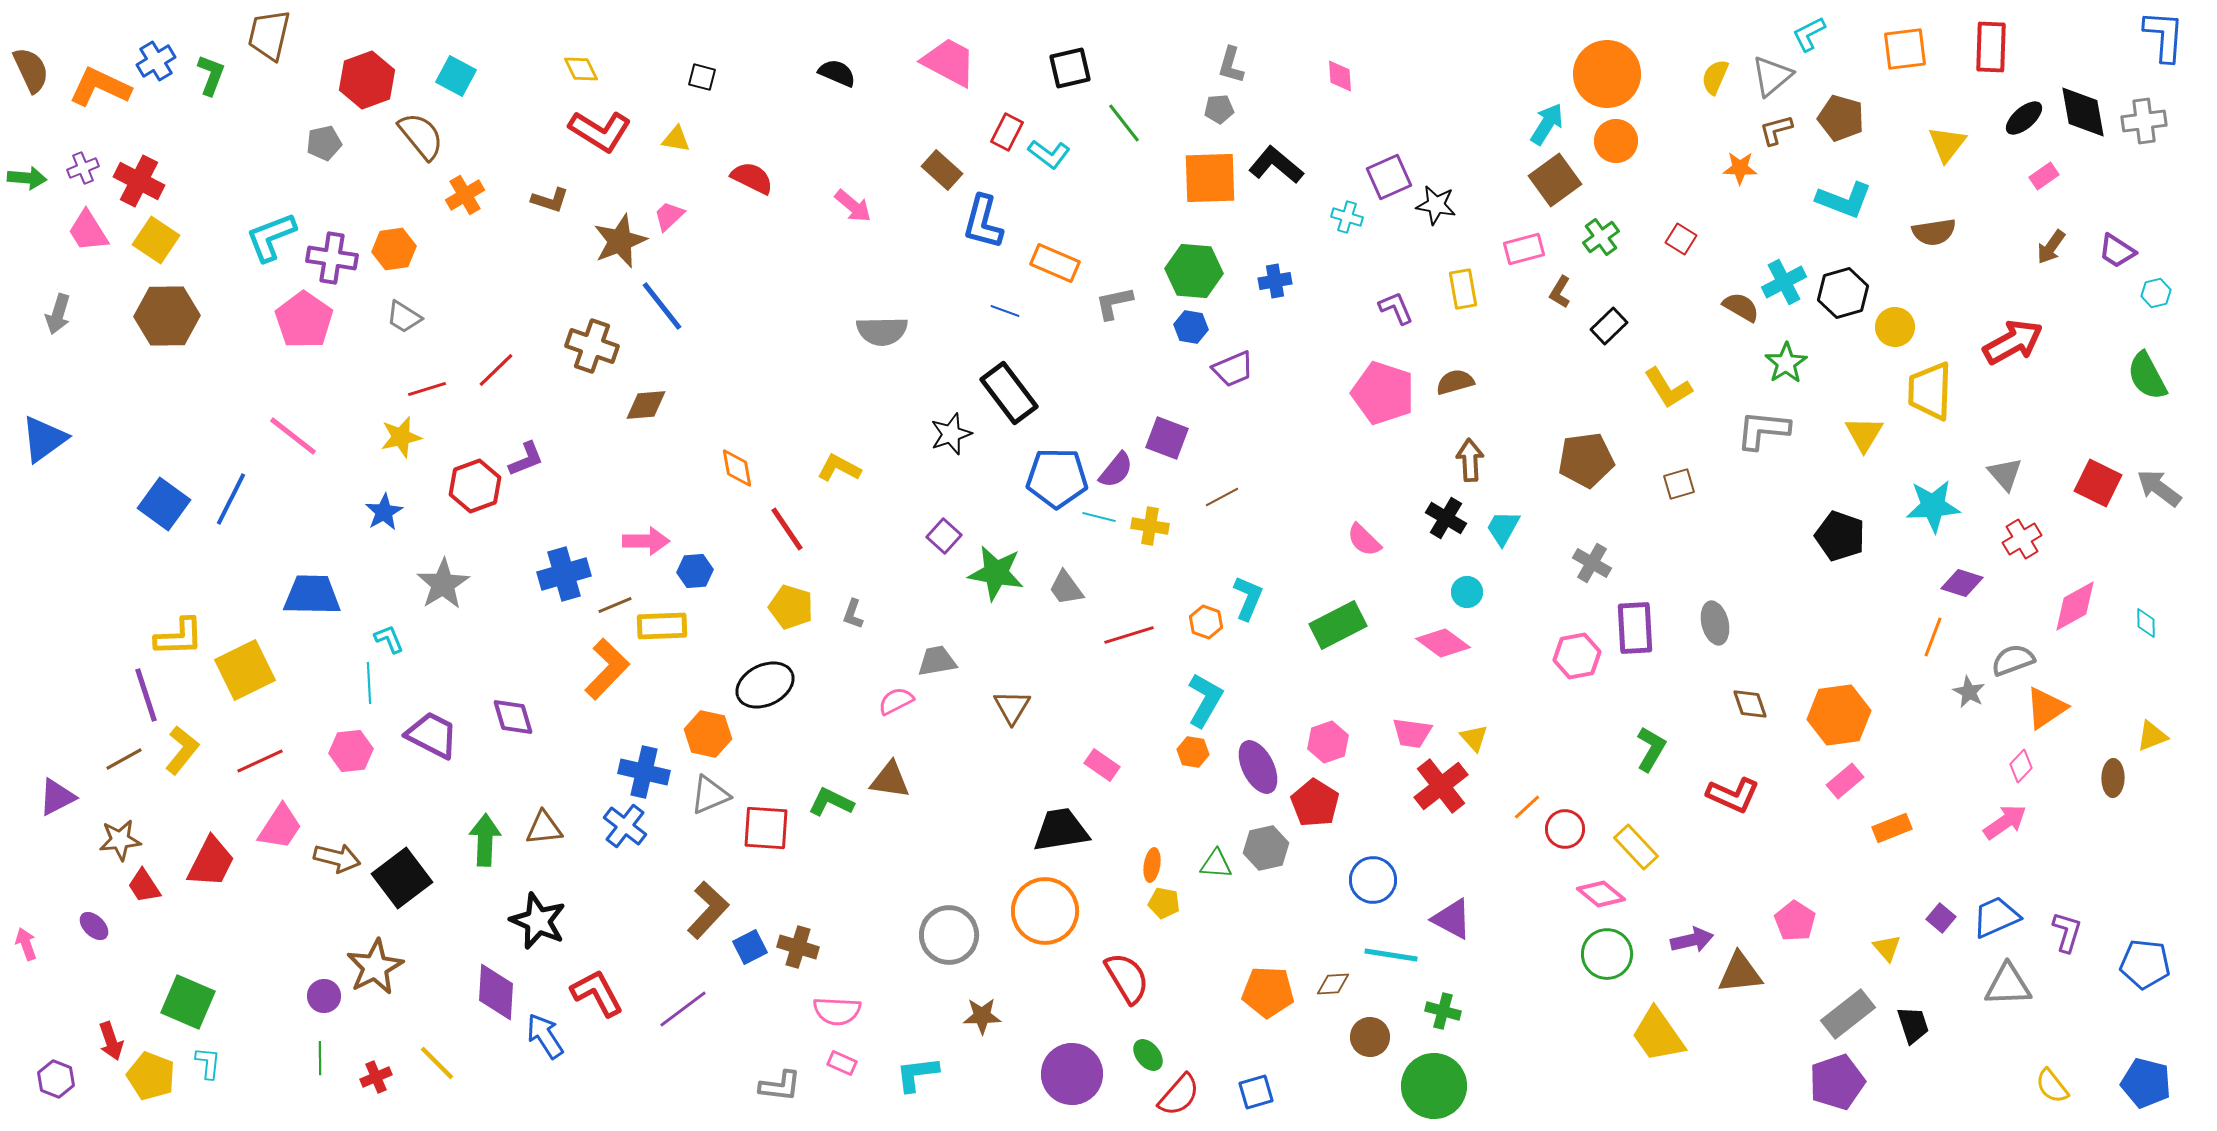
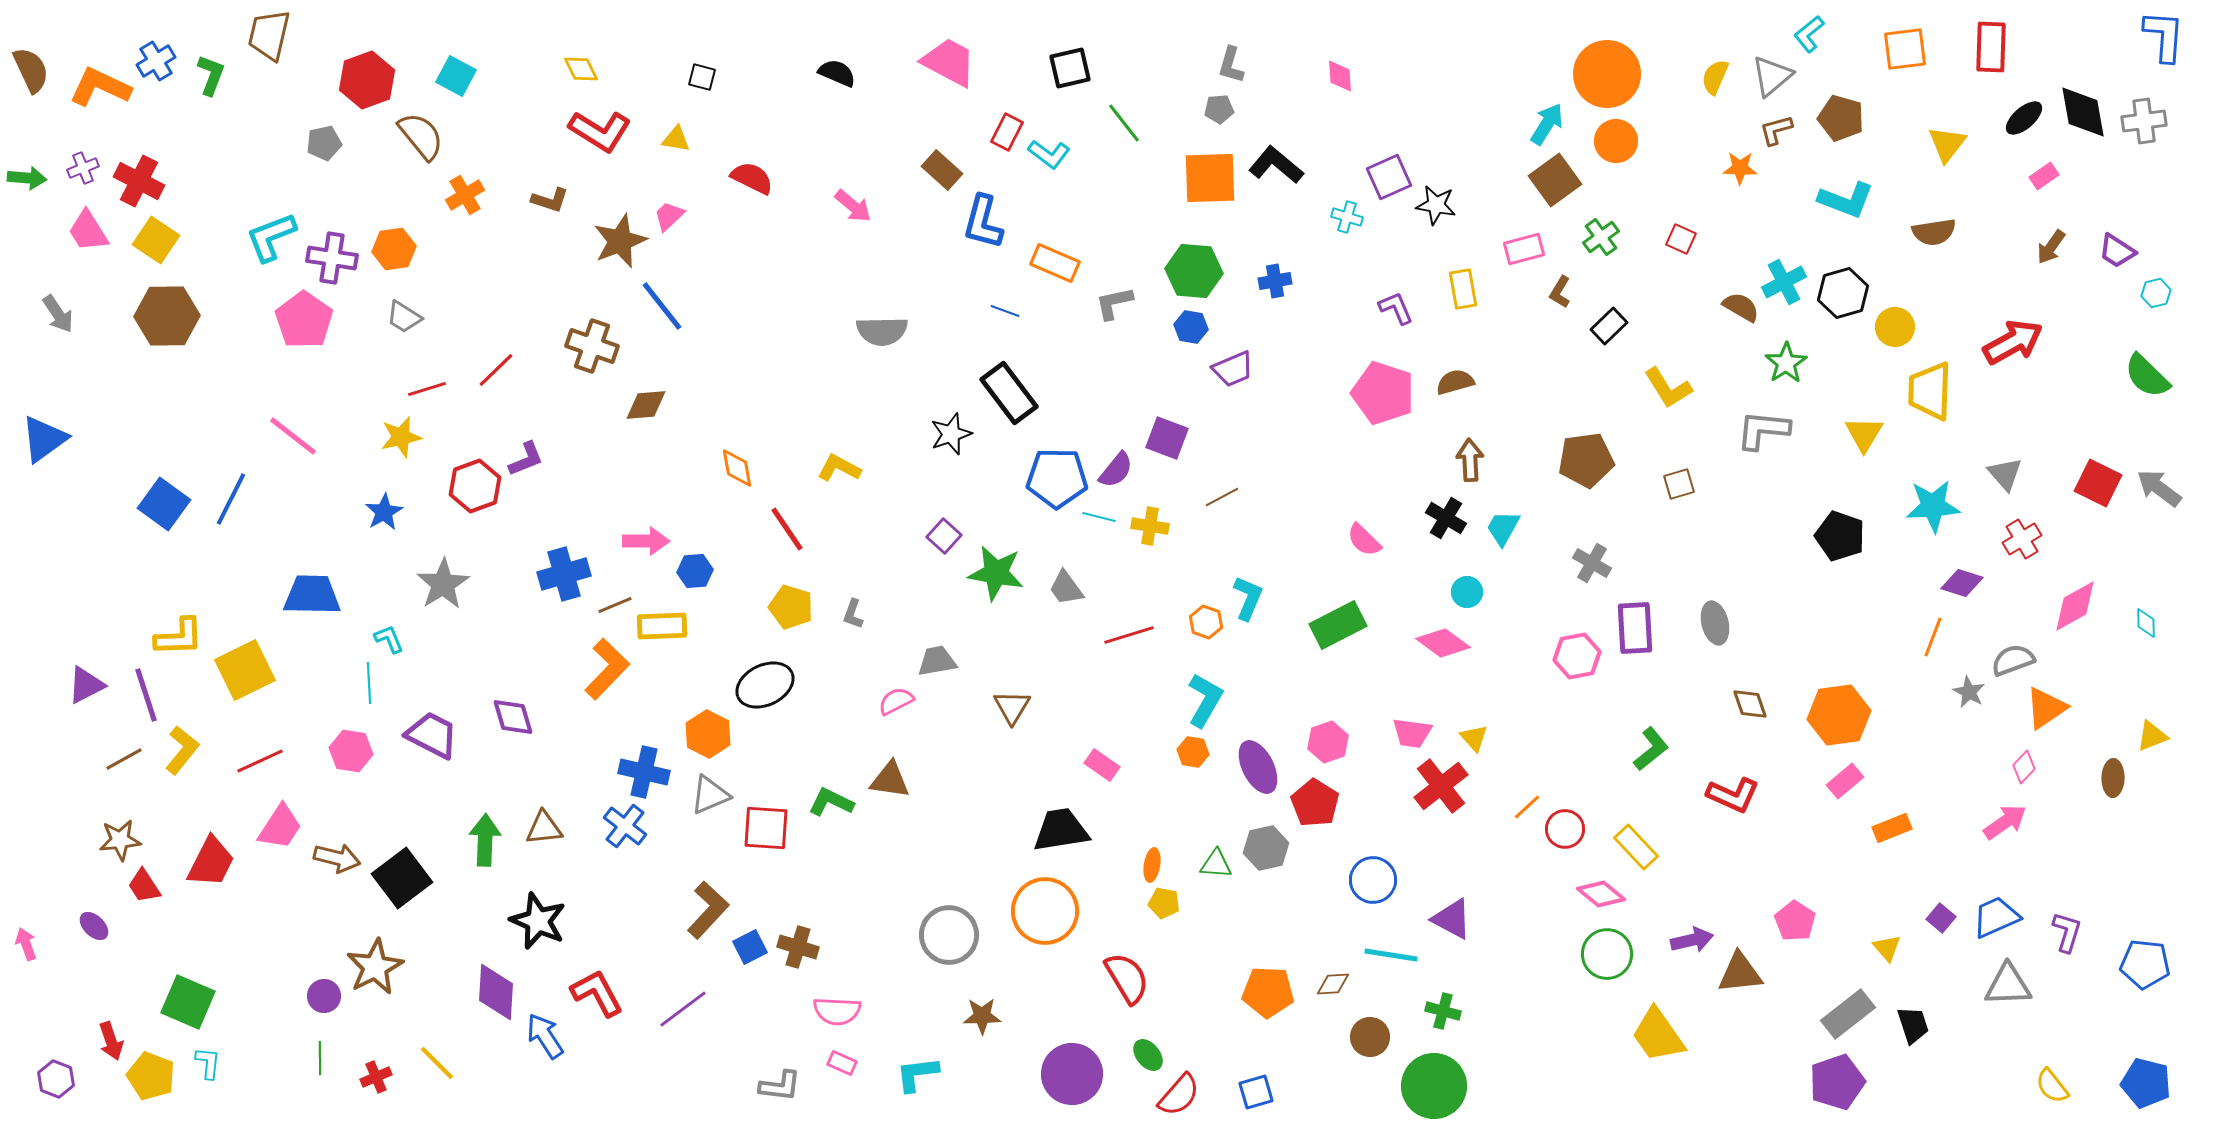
cyan L-shape at (1809, 34): rotated 12 degrees counterclockwise
cyan L-shape at (1844, 200): moved 2 px right
red square at (1681, 239): rotated 8 degrees counterclockwise
gray arrow at (58, 314): rotated 51 degrees counterclockwise
green semicircle at (2147, 376): rotated 18 degrees counterclockwise
orange hexagon at (708, 734): rotated 15 degrees clockwise
green L-shape at (1651, 749): rotated 21 degrees clockwise
pink hexagon at (351, 751): rotated 15 degrees clockwise
pink diamond at (2021, 766): moved 3 px right, 1 px down
purple triangle at (57, 797): moved 29 px right, 112 px up
